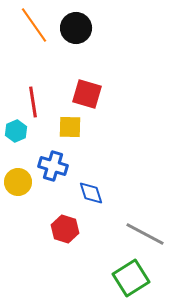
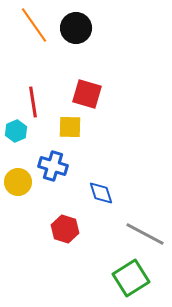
blue diamond: moved 10 px right
